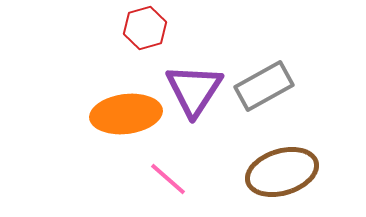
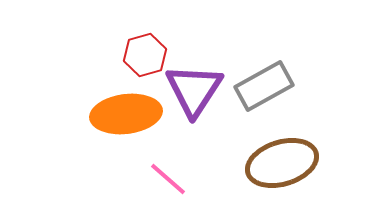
red hexagon: moved 27 px down
brown ellipse: moved 9 px up
